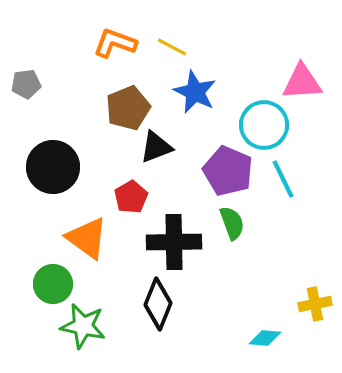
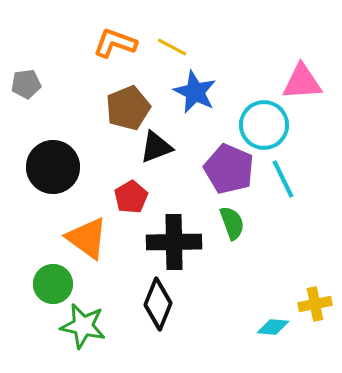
purple pentagon: moved 1 px right, 2 px up
cyan diamond: moved 8 px right, 11 px up
